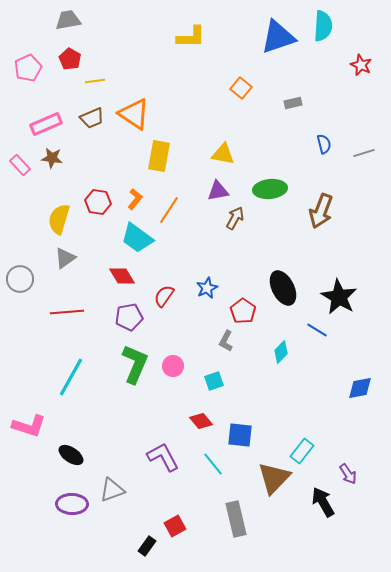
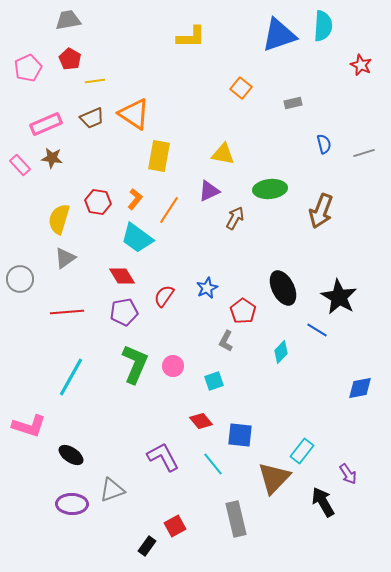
blue triangle at (278, 37): moved 1 px right, 2 px up
purple triangle at (218, 191): moved 9 px left; rotated 15 degrees counterclockwise
purple pentagon at (129, 317): moved 5 px left, 5 px up
